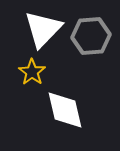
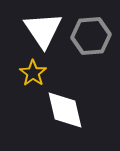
white triangle: moved 1 px down; rotated 18 degrees counterclockwise
yellow star: moved 1 px right, 1 px down
